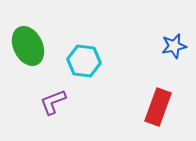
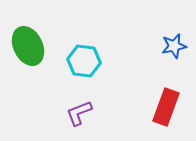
purple L-shape: moved 26 px right, 11 px down
red rectangle: moved 8 px right
